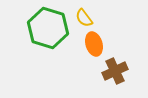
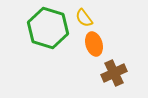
brown cross: moved 1 px left, 2 px down
